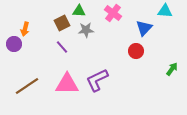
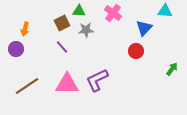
purple circle: moved 2 px right, 5 px down
